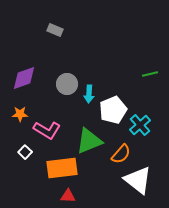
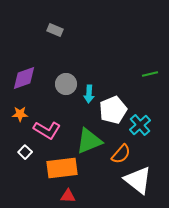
gray circle: moved 1 px left
